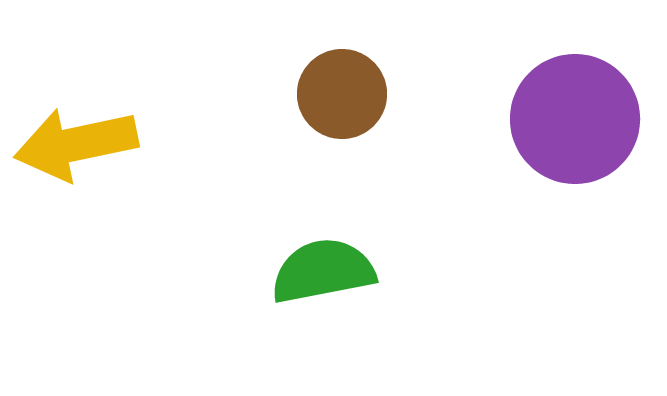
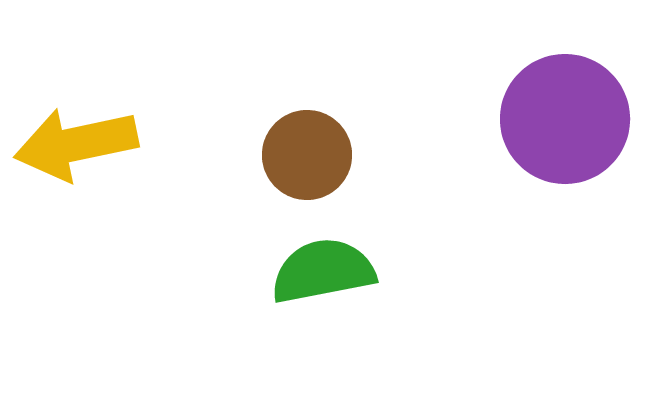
brown circle: moved 35 px left, 61 px down
purple circle: moved 10 px left
